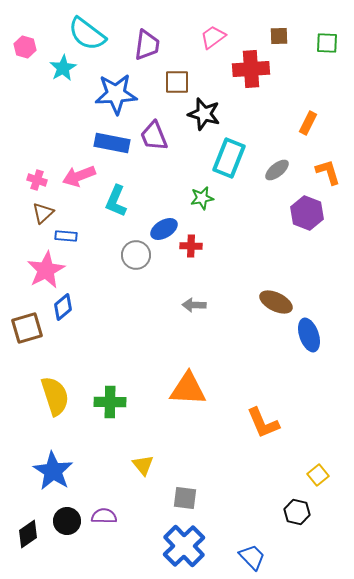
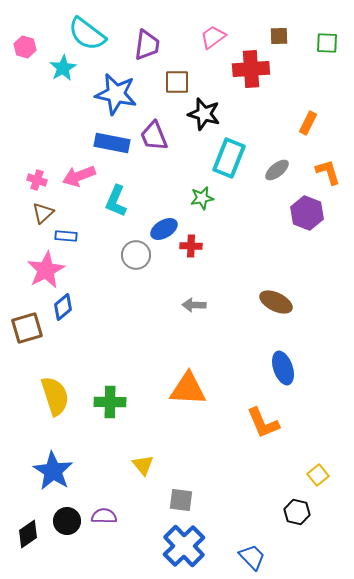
blue star at (116, 94): rotated 15 degrees clockwise
blue ellipse at (309, 335): moved 26 px left, 33 px down
gray square at (185, 498): moved 4 px left, 2 px down
